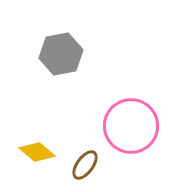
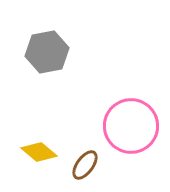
gray hexagon: moved 14 px left, 2 px up
yellow diamond: moved 2 px right
